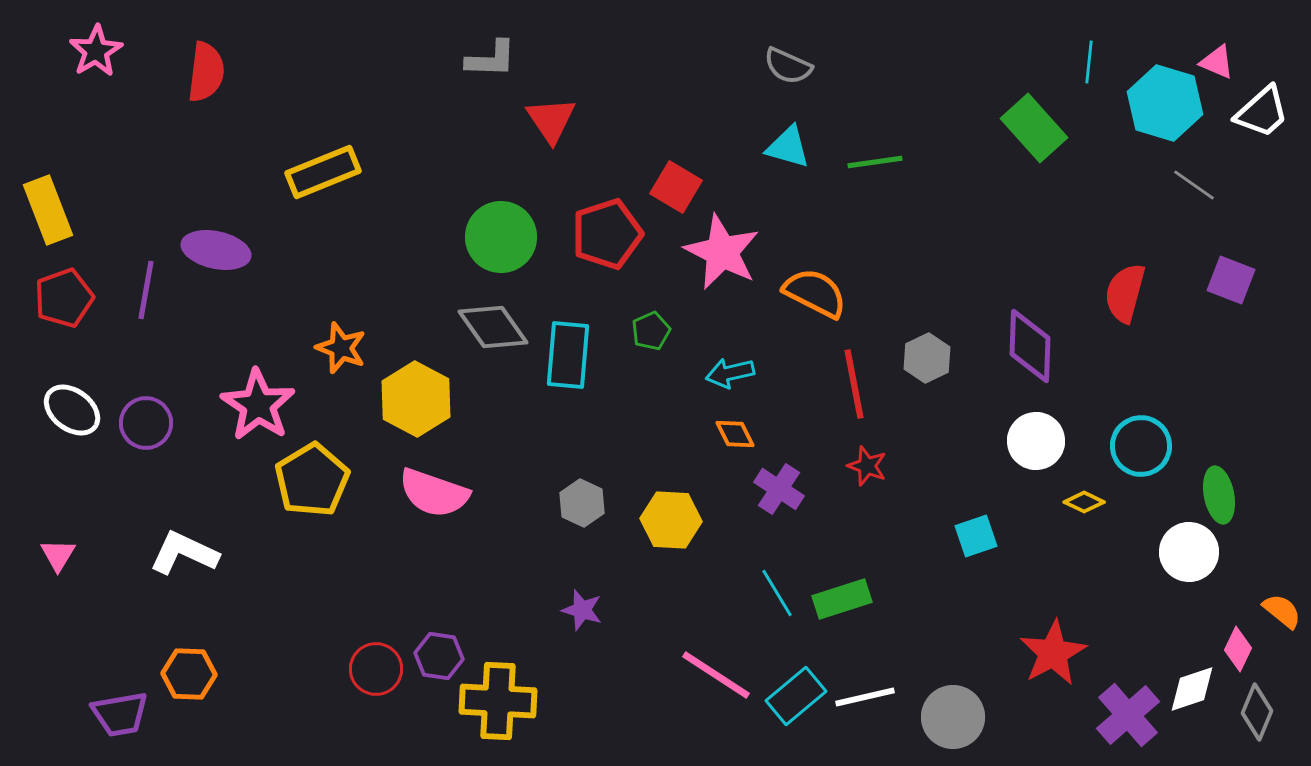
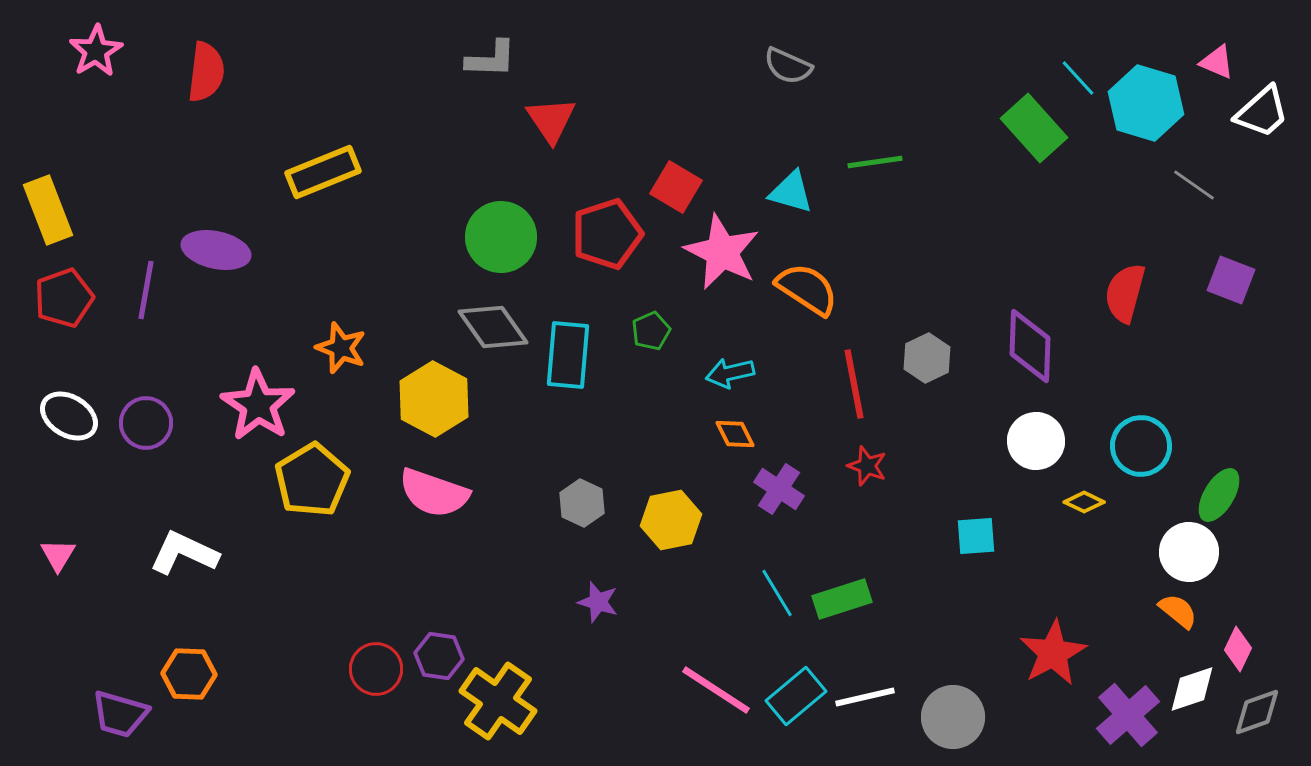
cyan line at (1089, 62): moved 11 px left, 16 px down; rotated 48 degrees counterclockwise
cyan hexagon at (1165, 103): moved 19 px left
cyan triangle at (788, 147): moved 3 px right, 45 px down
orange semicircle at (815, 293): moved 8 px left, 4 px up; rotated 6 degrees clockwise
yellow hexagon at (416, 399): moved 18 px right
white ellipse at (72, 410): moved 3 px left, 6 px down; rotated 6 degrees counterclockwise
green ellipse at (1219, 495): rotated 42 degrees clockwise
yellow hexagon at (671, 520): rotated 14 degrees counterclockwise
cyan square at (976, 536): rotated 15 degrees clockwise
purple star at (582, 610): moved 16 px right, 8 px up
orange semicircle at (1282, 611): moved 104 px left
pink line at (716, 675): moved 15 px down
yellow cross at (498, 701): rotated 32 degrees clockwise
gray diamond at (1257, 712): rotated 48 degrees clockwise
purple trapezoid at (120, 714): rotated 26 degrees clockwise
